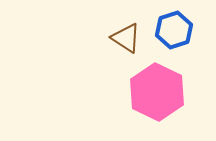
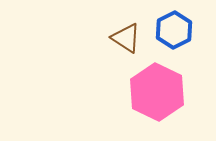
blue hexagon: rotated 9 degrees counterclockwise
